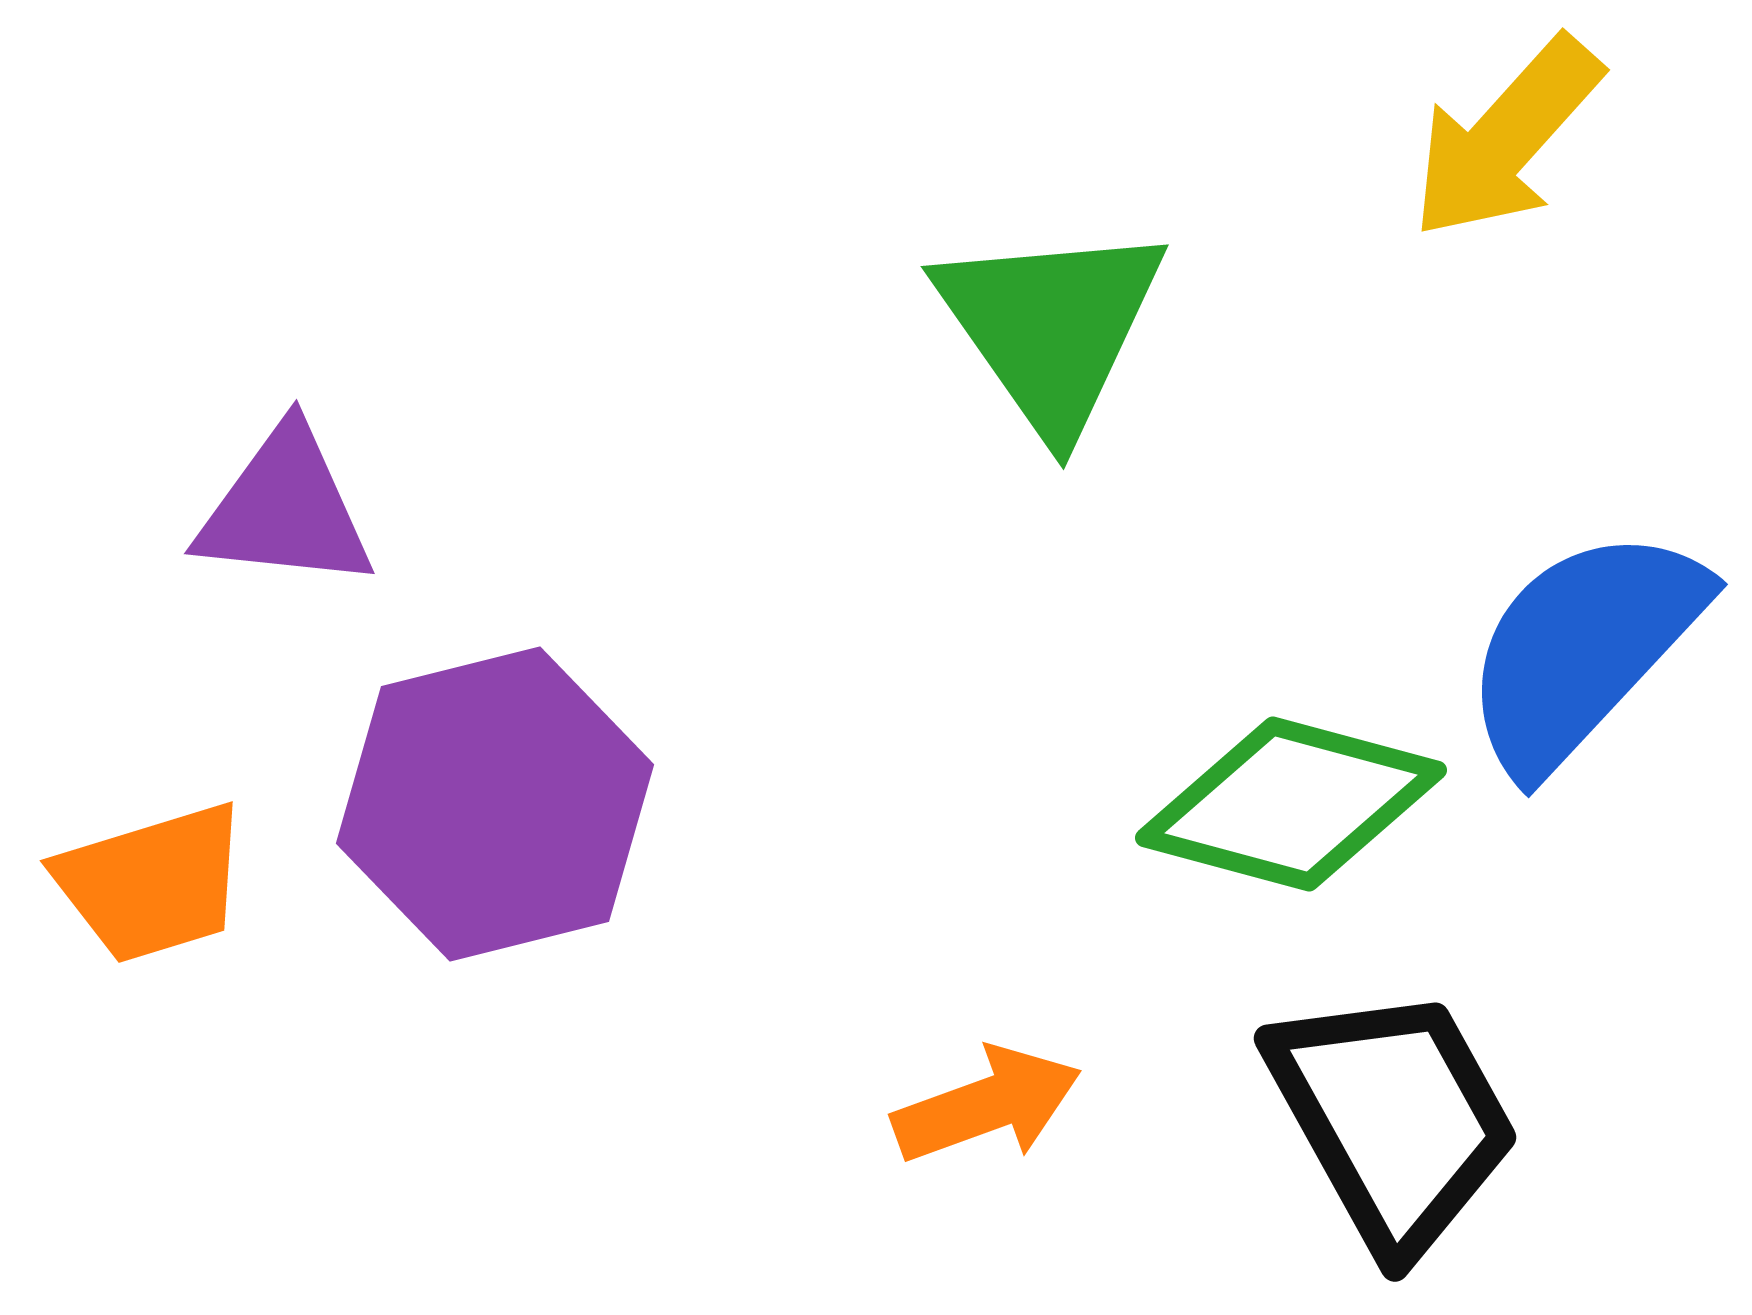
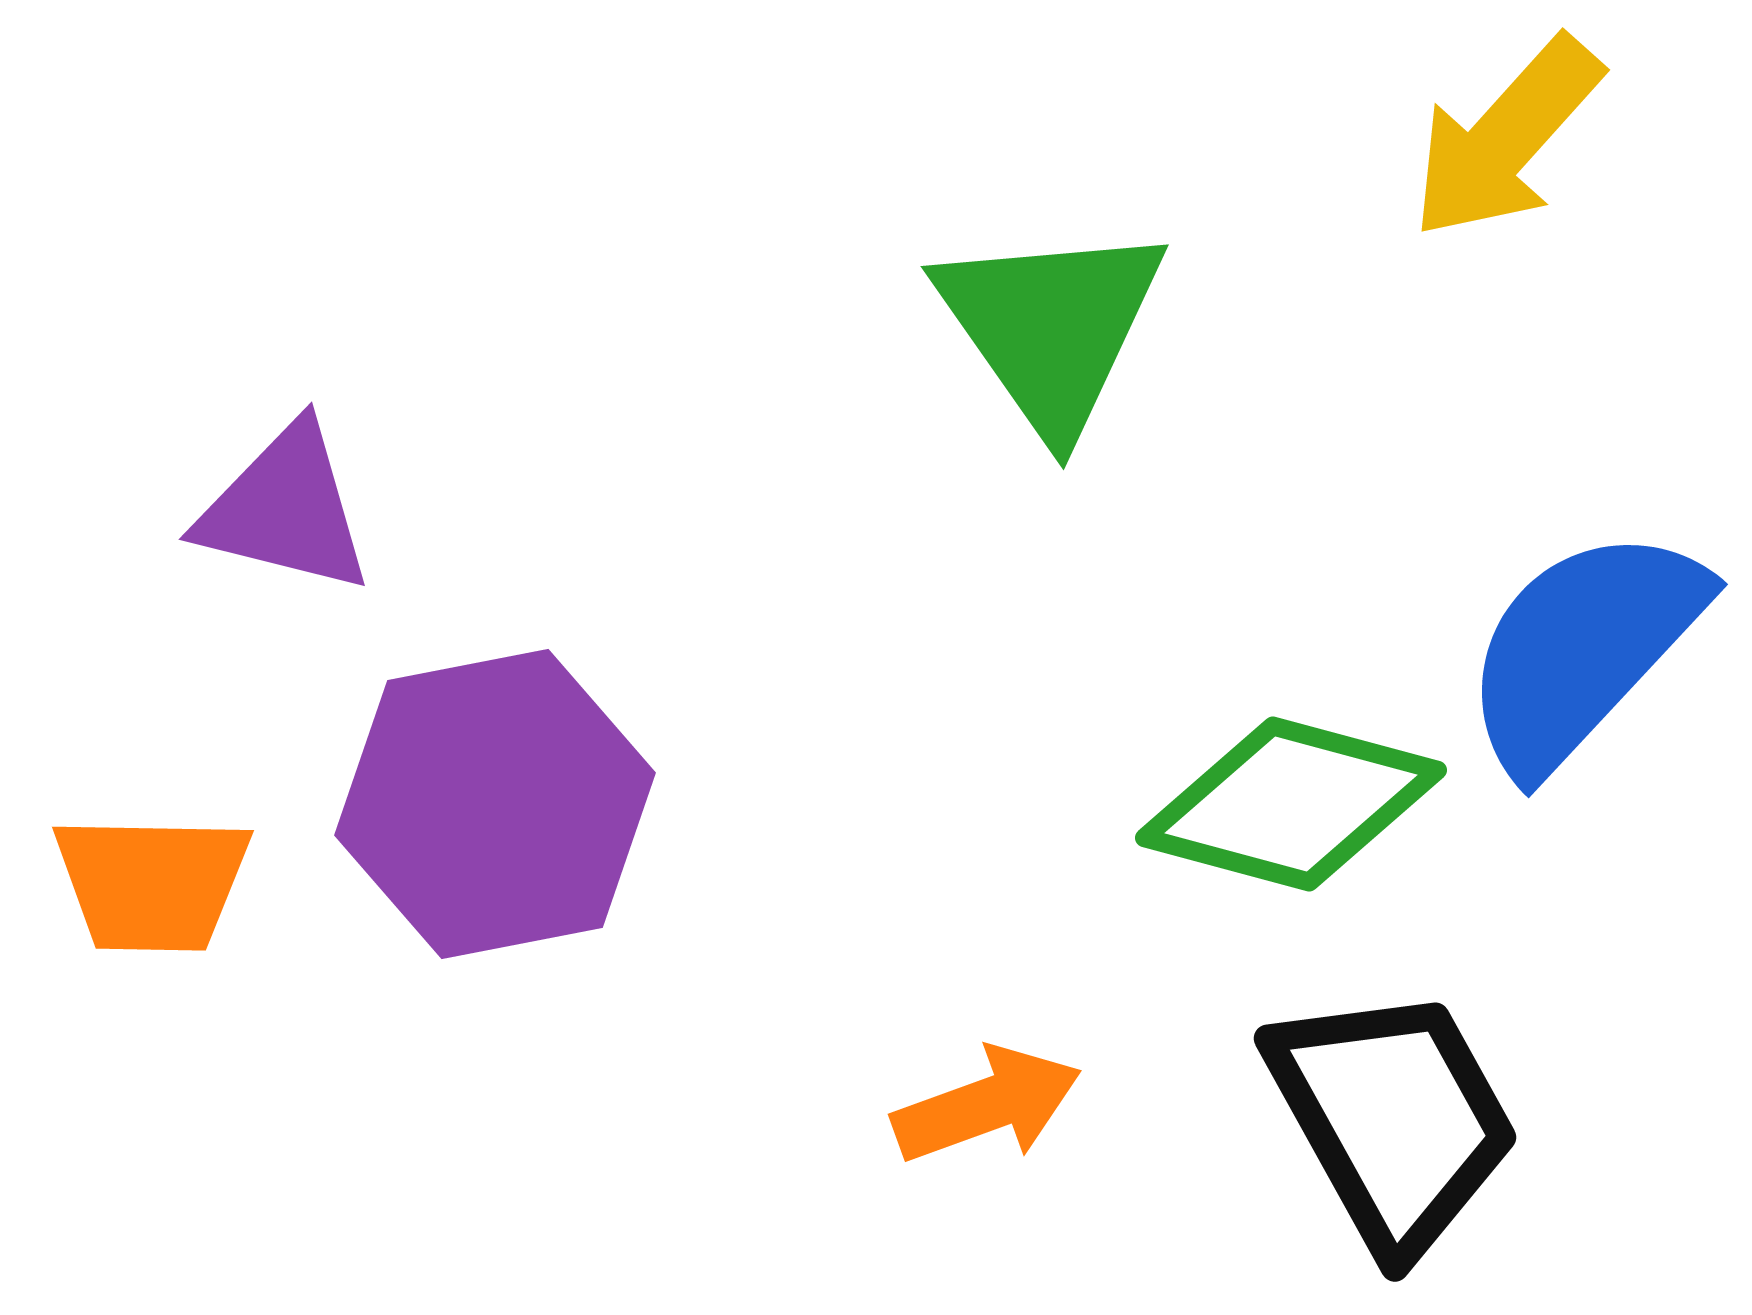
purple triangle: rotated 8 degrees clockwise
purple hexagon: rotated 3 degrees clockwise
orange trapezoid: rotated 18 degrees clockwise
